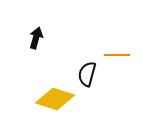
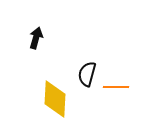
orange line: moved 1 px left, 32 px down
yellow diamond: rotated 75 degrees clockwise
